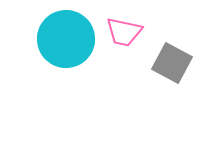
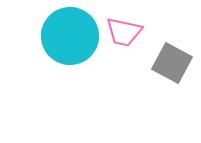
cyan circle: moved 4 px right, 3 px up
